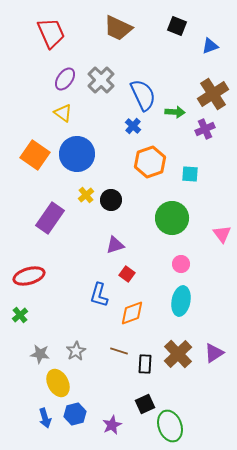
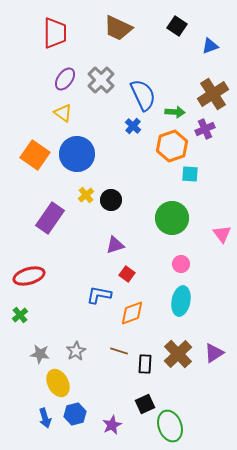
black square at (177, 26): rotated 12 degrees clockwise
red trapezoid at (51, 33): moved 4 px right; rotated 24 degrees clockwise
orange hexagon at (150, 162): moved 22 px right, 16 px up
blue L-shape at (99, 295): rotated 85 degrees clockwise
